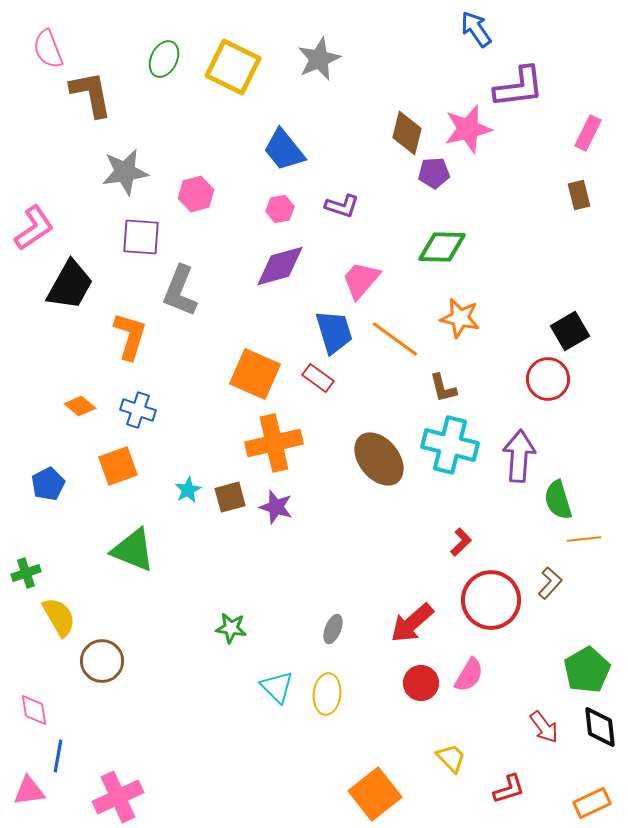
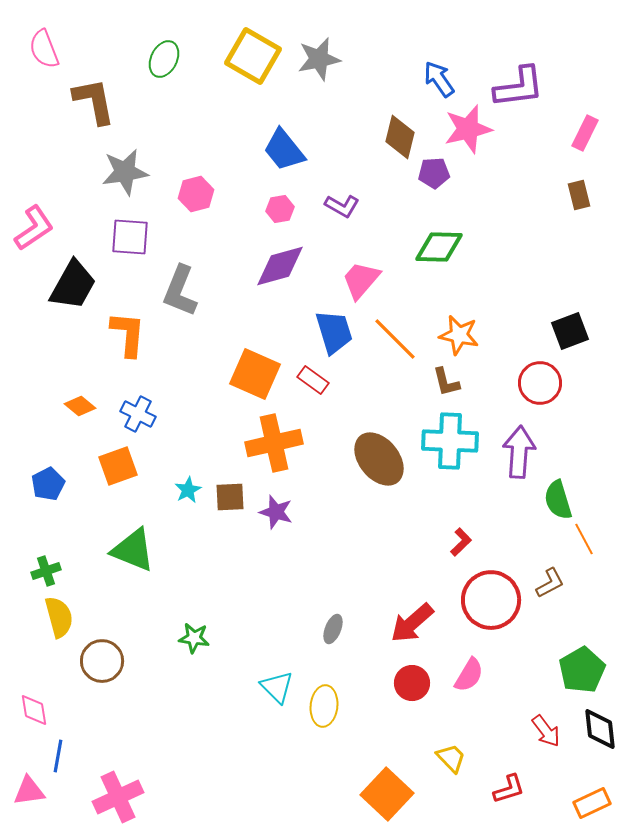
blue arrow at (476, 29): moved 37 px left, 50 px down
pink semicircle at (48, 49): moved 4 px left
gray star at (319, 59): rotated 12 degrees clockwise
yellow square at (233, 67): moved 20 px right, 11 px up; rotated 4 degrees clockwise
brown L-shape at (91, 94): moved 3 px right, 7 px down
brown diamond at (407, 133): moved 7 px left, 4 px down
pink rectangle at (588, 133): moved 3 px left
purple L-shape at (342, 206): rotated 12 degrees clockwise
purple square at (141, 237): moved 11 px left
green diamond at (442, 247): moved 3 px left
black trapezoid at (70, 285): moved 3 px right
orange star at (460, 318): moved 1 px left, 17 px down
black square at (570, 331): rotated 9 degrees clockwise
orange L-shape at (130, 336): moved 2 px left, 2 px up; rotated 12 degrees counterclockwise
orange line at (395, 339): rotated 9 degrees clockwise
red rectangle at (318, 378): moved 5 px left, 2 px down
red circle at (548, 379): moved 8 px left, 4 px down
brown L-shape at (443, 388): moved 3 px right, 6 px up
blue cross at (138, 410): moved 4 px down; rotated 8 degrees clockwise
cyan cross at (450, 445): moved 4 px up; rotated 12 degrees counterclockwise
purple arrow at (519, 456): moved 4 px up
brown square at (230, 497): rotated 12 degrees clockwise
purple star at (276, 507): moved 5 px down
orange line at (584, 539): rotated 68 degrees clockwise
green cross at (26, 573): moved 20 px right, 2 px up
brown L-shape at (550, 583): rotated 20 degrees clockwise
yellow semicircle at (59, 617): rotated 15 degrees clockwise
green star at (231, 628): moved 37 px left, 10 px down
green pentagon at (587, 670): moved 5 px left
red circle at (421, 683): moved 9 px left
yellow ellipse at (327, 694): moved 3 px left, 12 px down
red arrow at (544, 727): moved 2 px right, 4 px down
black diamond at (600, 727): moved 2 px down
orange square at (375, 794): moved 12 px right; rotated 9 degrees counterclockwise
